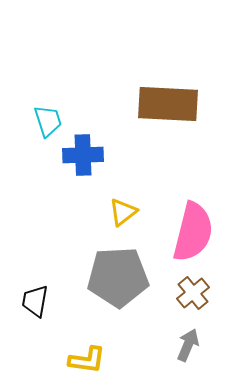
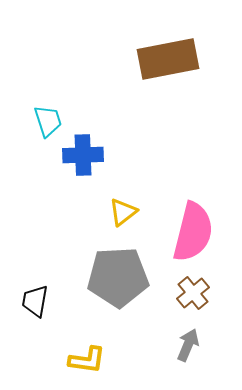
brown rectangle: moved 45 px up; rotated 14 degrees counterclockwise
